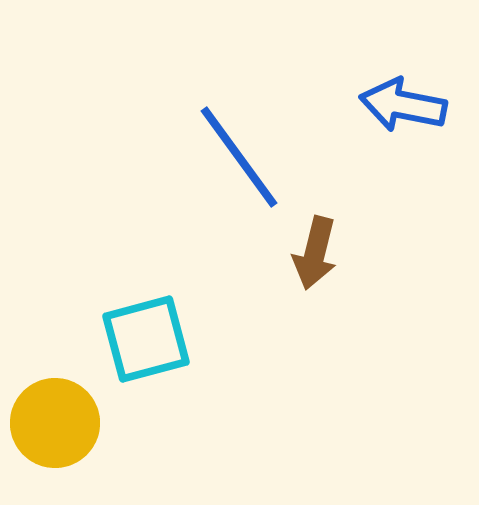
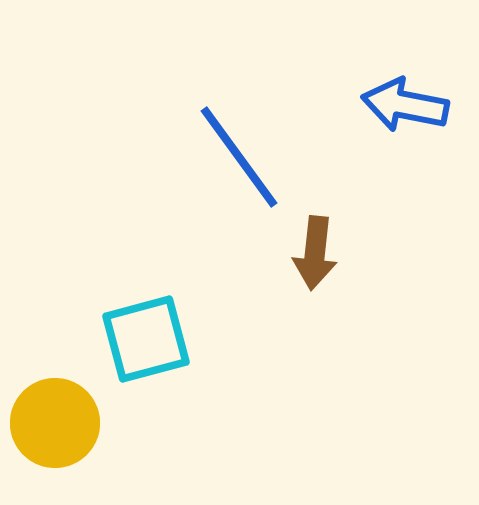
blue arrow: moved 2 px right
brown arrow: rotated 8 degrees counterclockwise
